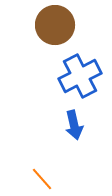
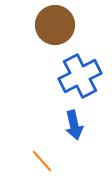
orange line: moved 18 px up
